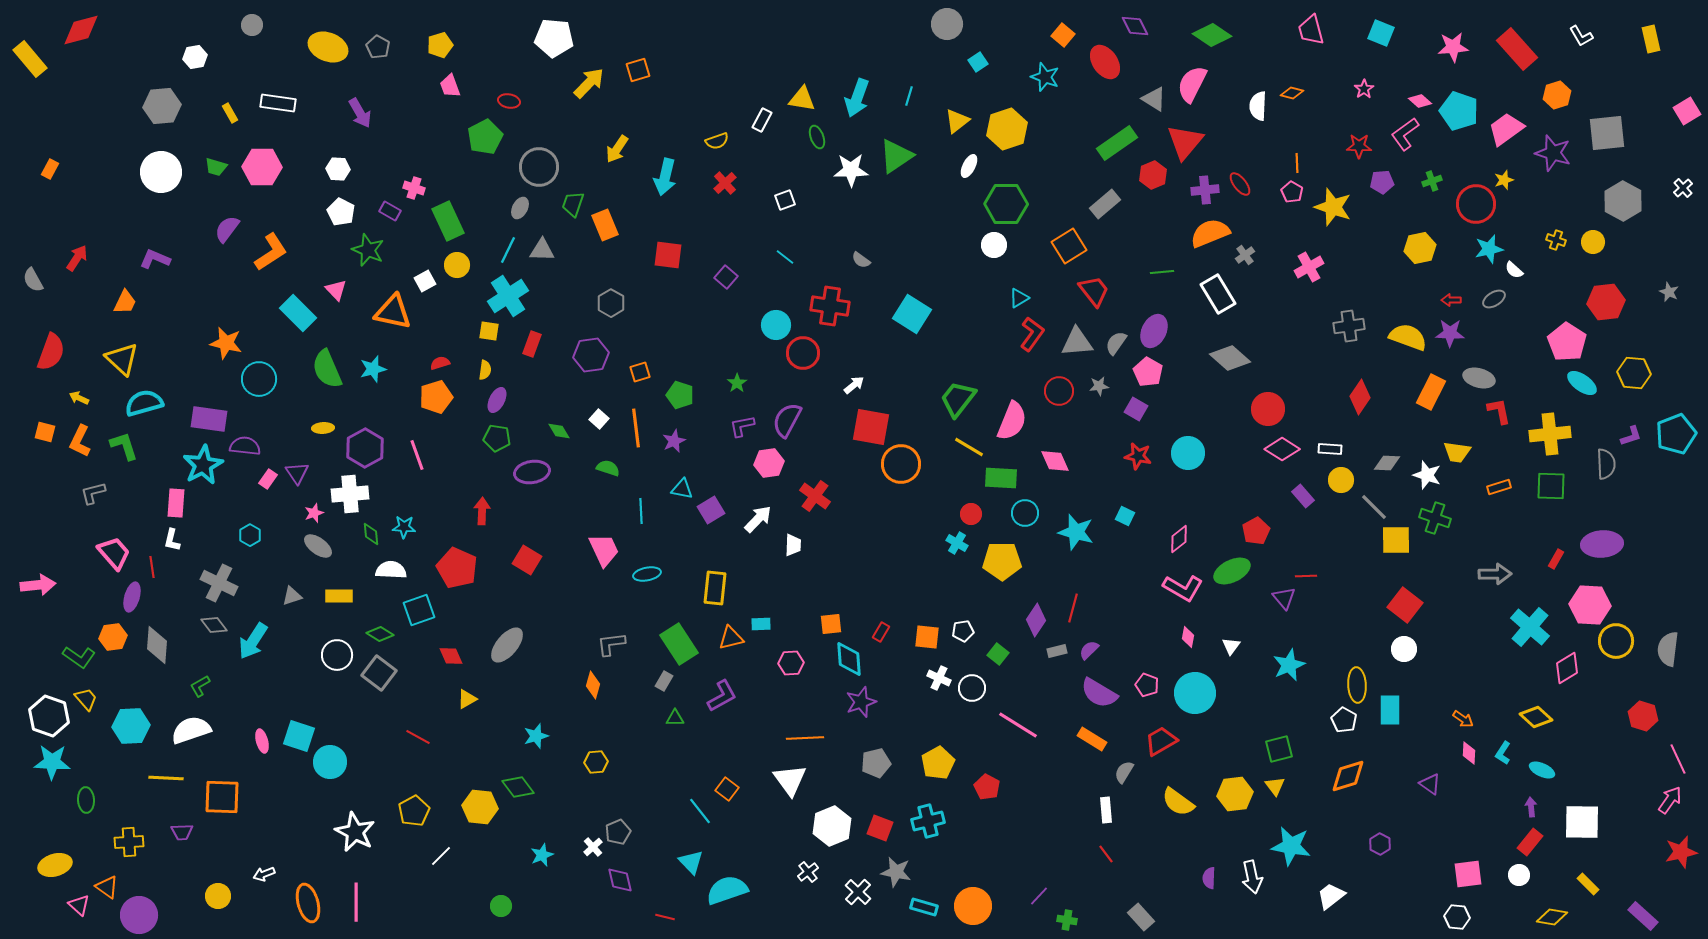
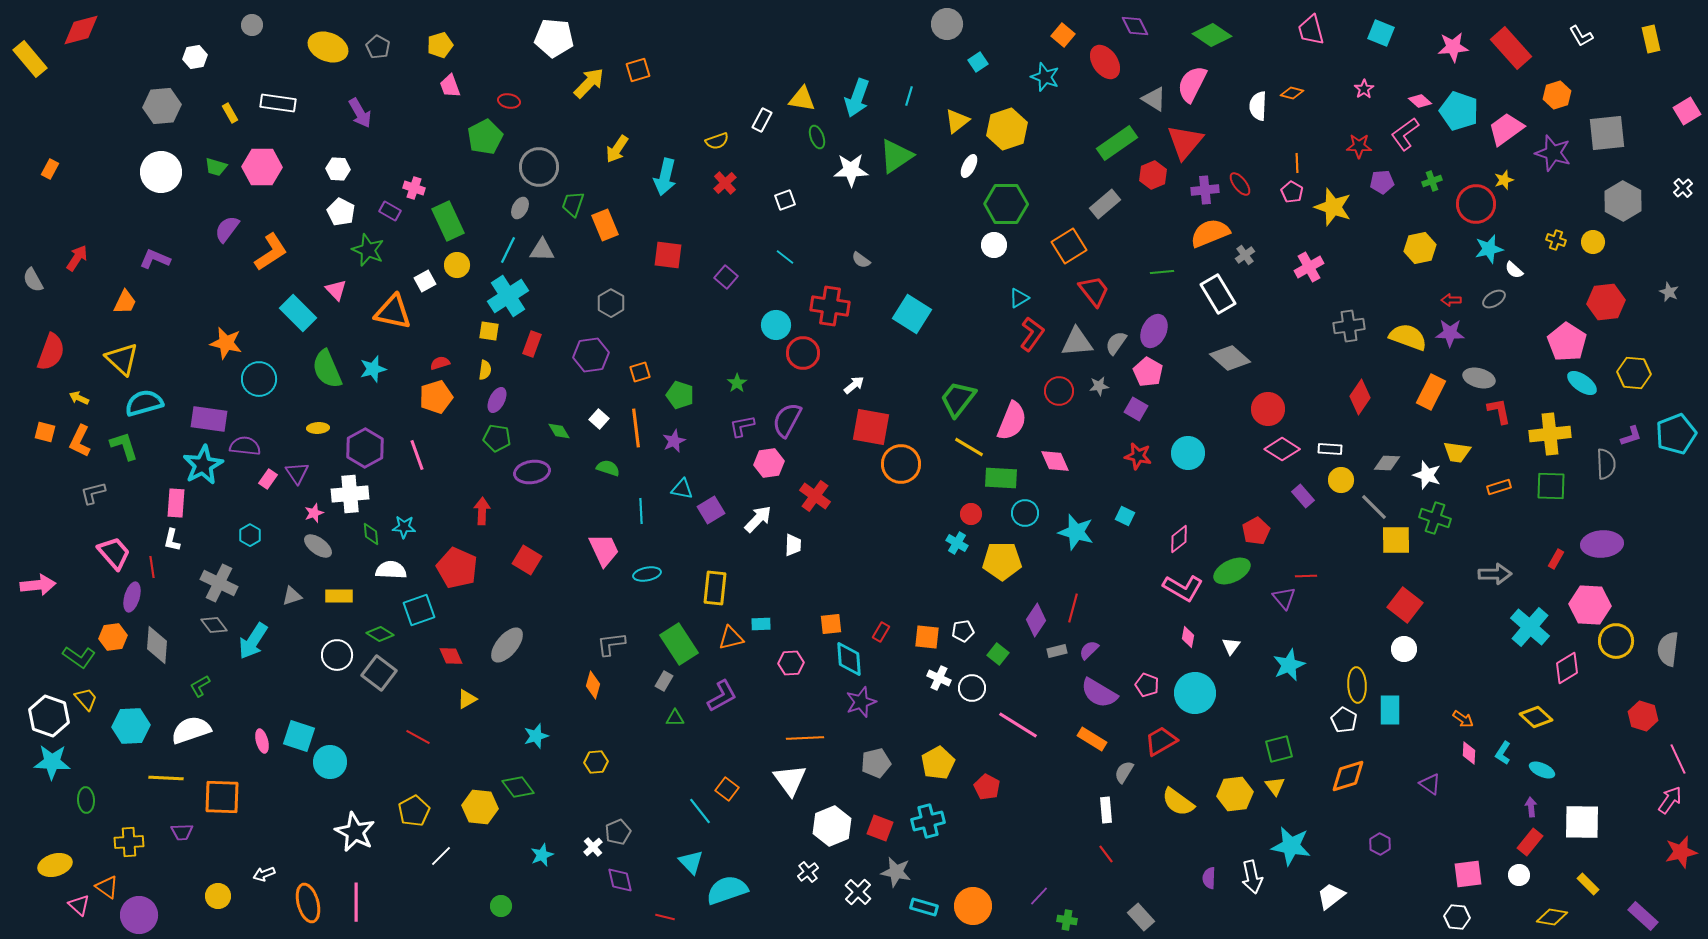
red rectangle at (1517, 49): moved 6 px left, 1 px up
yellow ellipse at (323, 428): moved 5 px left
